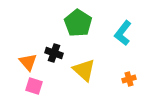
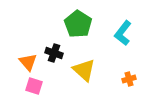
green pentagon: moved 1 px down
